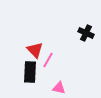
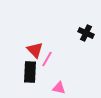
pink line: moved 1 px left, 1 px up
